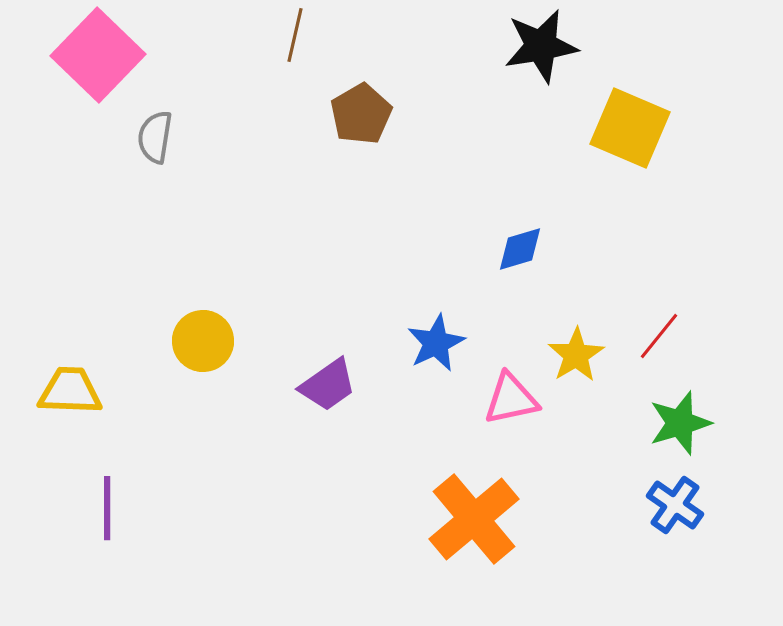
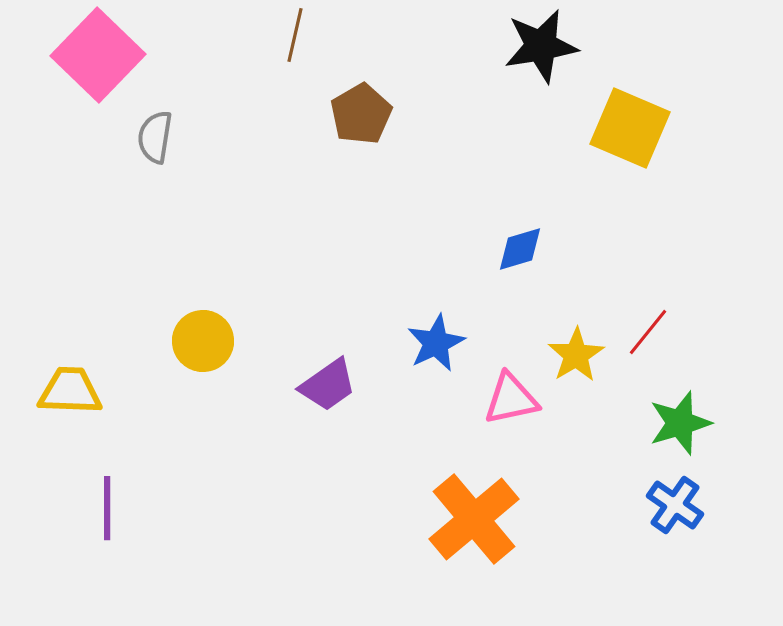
red line: moved 11 px left, 4 px up
